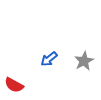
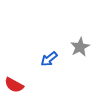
gray star: moved 4 px left, 14 px up
